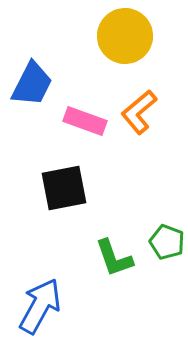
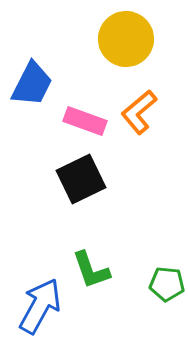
yellow circle: moved 1 px right, 3 px down
black square: moved 17 px right, 9 px up; rotated 15 degrees counterclockwise
green pentagon: moved 42 px down; rotated 16 degrees counterclockwise
green L-shape: moved 23 px left, 12 px down
